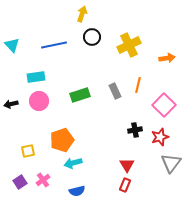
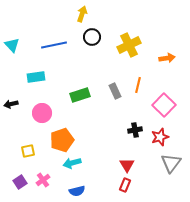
pink circle: moved 3 px right, 12 px down
cyan arrow: moved 1 px left
